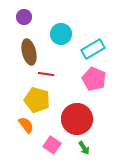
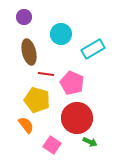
pink pentagon: moved 22 px left, 4 px down
red circle: moved 1 px up
green arrow: moved 6 px right, 6 px up; rotated 32 degrees counterclockwise
